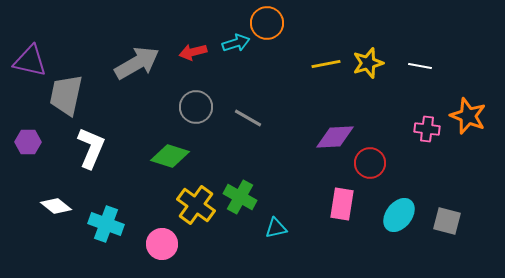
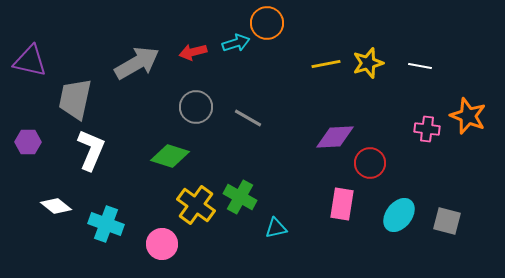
gray trapezoid: moved 9 px right, 4 px down
white L-shape: moved 2 px down
